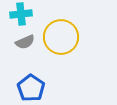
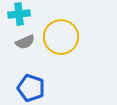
cyan cross: moved 2 px left
blue pentagon: rotated 16 degrees counterclockwise
